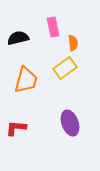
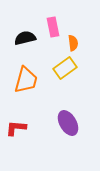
black semicircle: moved 7 px right
purple ellipse: moved 2 px left; rotated 10 degrees counterclockwise
